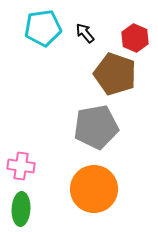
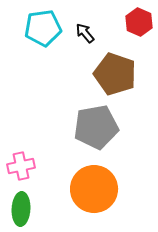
red hexagon: moved 4 px right, 16 px up
pink cross: rotated 20 degrees counterclockwise
